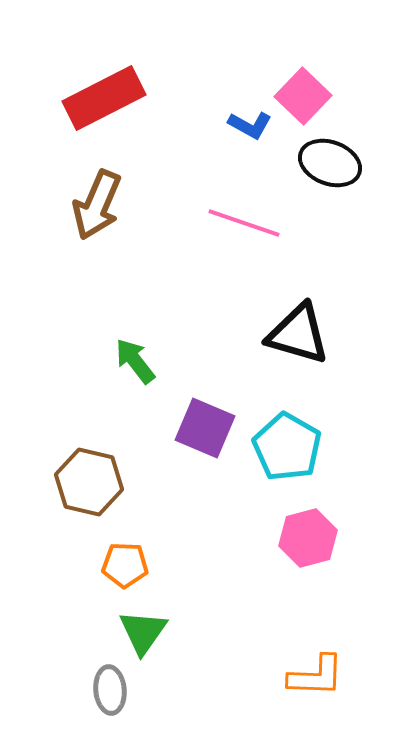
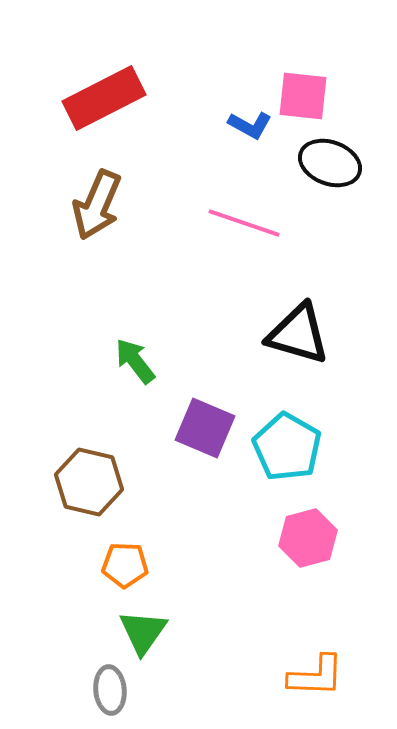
pink square: rotated 38 degrees counterclockwise
